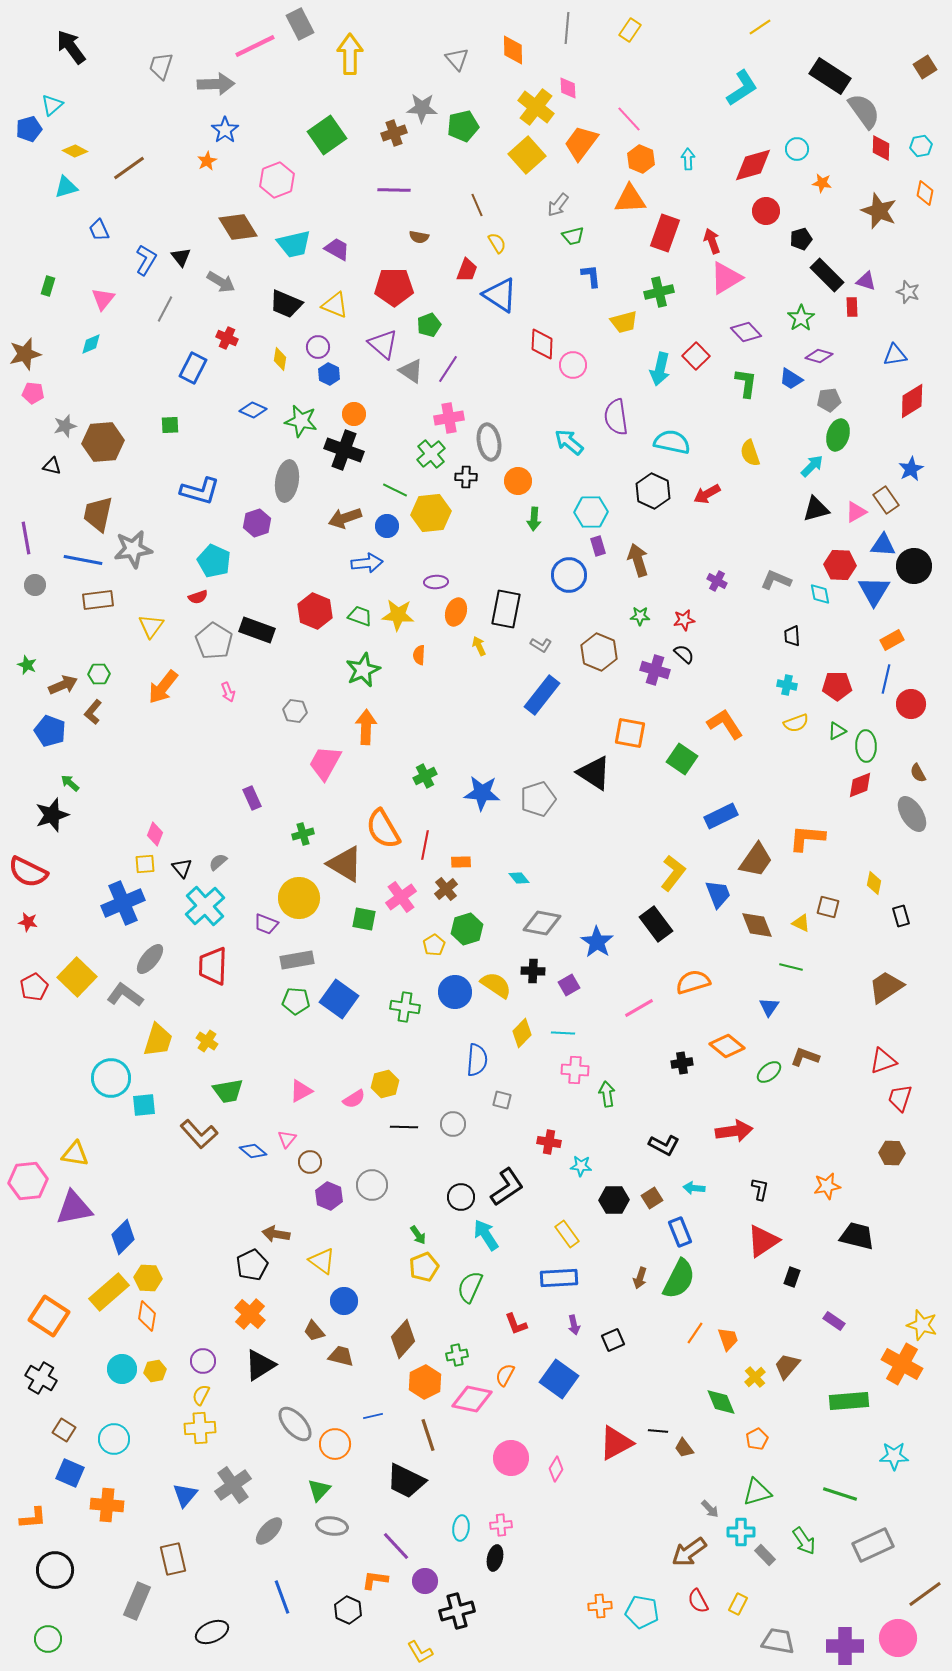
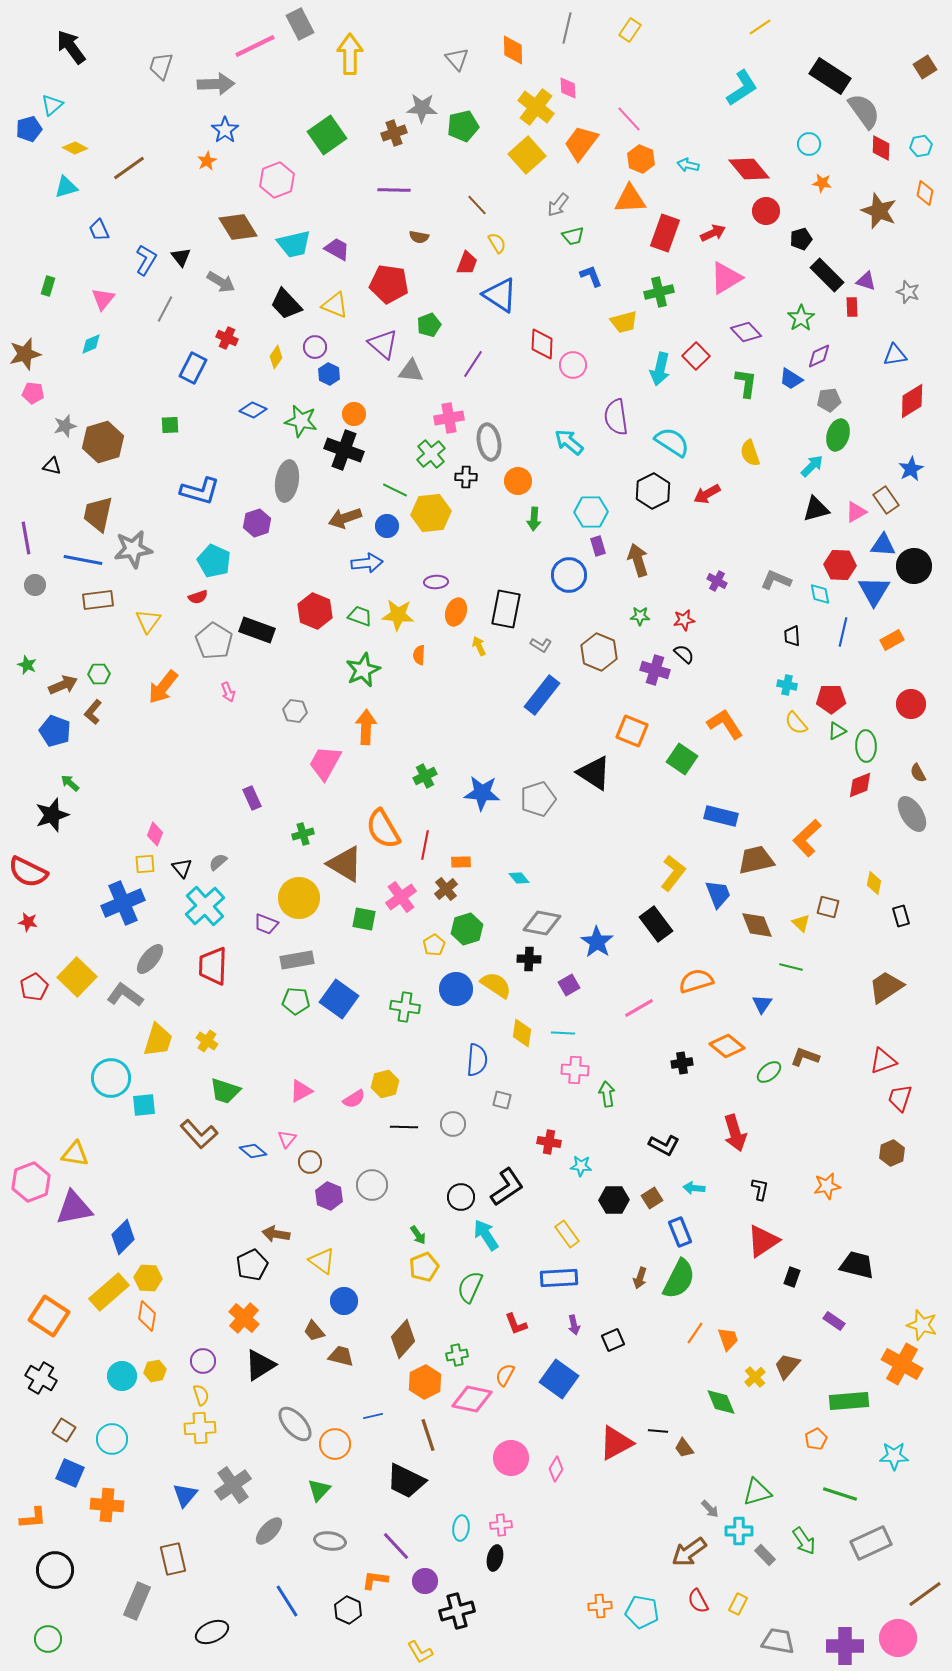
gray line at (567, 28): rotated 8 degrees clockwise
cyan circle at (797, 149): moved 12 px right, 5 px up
yellow diamond at (75, 151): moved 3 px up
cyan arrow at (688, 159): moved 6 px down; rotated 75 degrees counterclockwise
red diamond at (753, 165): moved 4 px left, 4 px down; rotated 66 degrees clockwise
brown line at (477, 205): rotated 20 degrees counterclockwise
red arrow at (712, 241): moved 1 px right, 8 px up; rotated 85 degrees clockwise
red trapezoid at (467, 270): moved 7 px up
blue L-shape at (591, 276): rotated 15 degrees counterclockwise
red pentagon at (394, 287): moved 5 px left, 3 px up; rotated 9 degrees clockwise
black trapezoid at (286, 304): rotated 24 degrees clockwise
purple circle at (318, 347): moved 3 px left
purple diamond at (819, 356): rotated 40 degrees counterclockwise
yellow diamond at (280, 359): moved 4 px left, 2 px up; rotated 25 degrees clockwise
purple line at (448, 369): moved 25 px right, 5 px up
gray triangle at (411, 371): rotated 28 degrees counterclockwise
brown hexagon at (103, 442): rotated 12 degrees counterclockwise
cyan semicircle at (672, 442): rotated 21 degrees clockwise
black hexagon at (653, 491): rotated 8 degrees clockwise
yellow triangle at (151, 626): moved 3 px left, 5 px up
blue line at (886, 679): moved 43 px left, 47 px up
red pentagon at (837, 686): moved 6 px left, 13 px down
yellow semicircle at (796, 723): rotated 70 degrees clockwise
blue pentagon at (50, 731): moved 5 px right
orange square at (630, 733): moved 2 px right, 2 px up; rotated 12 degrees clockwise
blue rectangle at (721, 816): rotated 40 degrees clockwise
orange L-shape at (807, 838): rotated 48 degrees counterclockwise
brown trapezoid at (756, 860): rotated 138 degrees counterclockwise
yellow triangle at (801, 923): rotated 18 degrees clockwise
black cross at (533, 971): moved 4 px left, 12 px up
orange semicircle at (693, 982): moved 3 px right, 1 px up
blue circle at (455, 992): moved 1 px right, 3 px up
blue triangle at (769, 1007): moved 7 px left, 3 px up
yellow diamond at (522, 1033): rotated 36 degrees counterclockwise
green trapezoid at (228, 1091): moved 3 px left; rotated 28 degrees clockwise
red arrow at (734, 1131): moved 1 px right, 2 px down; rotated 81 degrees clockwise
brown hexagon at (892, 1153): rotated 25 degrees counterclockwise
pink hexagon at (28, 1181): moved 3 px right, 1 px down; rotated 15 degrees counterclockwise
black trapezoid at (857, 1236): moved 29 px down
orange cross at (250, 1314): moved 6 px left, 4 px down
cyan circle at (122, 1369): moved 7 px down
yellow semicircle at (201, 1395): rotated 135 degrees clockwise
cyan circle at (114, 1439): moved 2 px left
orange pentagon at (757, 1439): moved 59 px right
gray ellipse at (332, 1526): moved 2 px left, 15 px down
cyan cross at (741, 1532): moved 2 px left, 1 px up
gray rectangle at (873, 1545): moved 2 px left, 2 px up
blue line at (282, 1597): moved 5 px right, 4 px down; rotated 12 degrees counterclockwise
